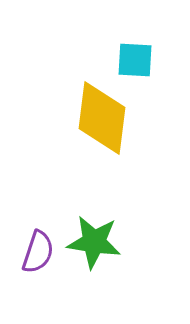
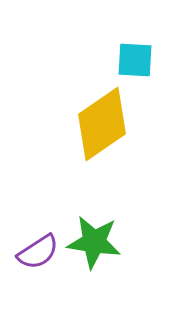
yellow diamond: moved 6 px down; rotated 48 degrees clockwise
purple semicircle: rotated 39 degrees clockwise
